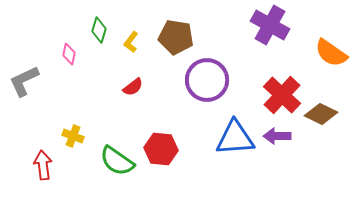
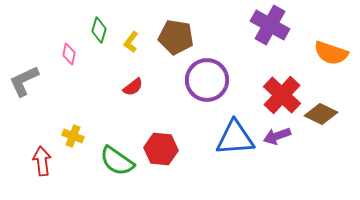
orange semicircle: rotated 16 degrees counterclockwise
purple arrow: rotated 20 degrees counterclockwise
red arrow: moved 1 px left, 4 px up
